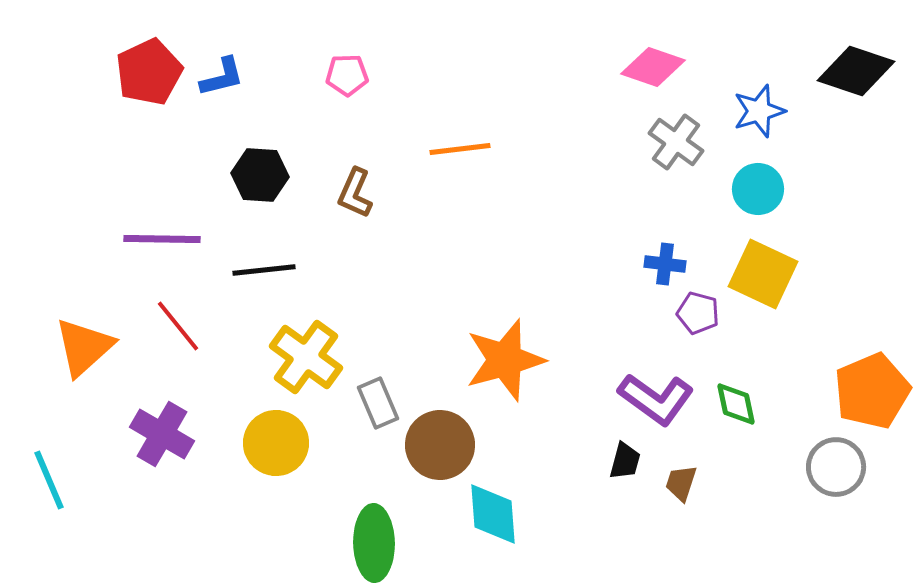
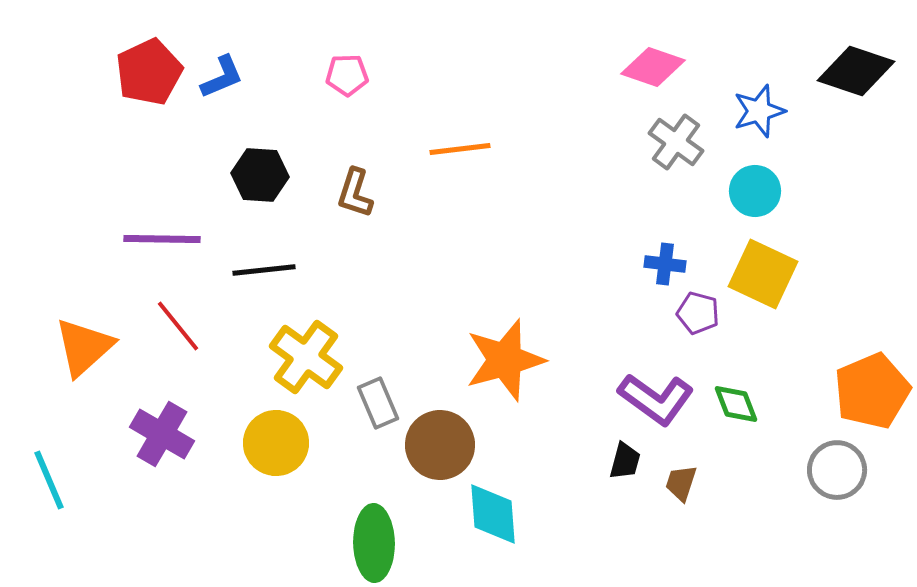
blue L-shape: rotated 9 degrees counterclockwise
cyan circle: moved 3 px left, 2 px down
brown L-shape: rotated 6 degrees counterclockwise
green diamond: rotated 9 degrees counterclockwise
gray circle: moved 1 px right, 3 px down
